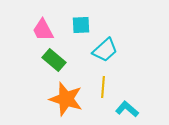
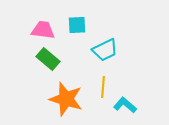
cyan square: moved 4 px left
pink trapezoid: rotated 125 degrees clockwise
cyan trapezoid: rotated 16 degrees clockwise
green rectangle: moved 6 px left, 1 px up
cyan L-shape: moved 2 px left, 4 px up
